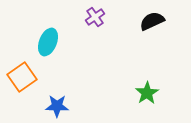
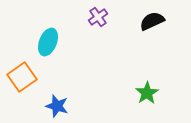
purple cross: moved 3 px right
blue star: rotated 15 degrees clockwise
